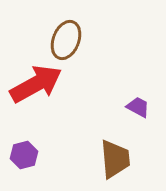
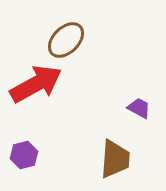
brown ellipse: rotated 24 degrees clockwise
purple trapezoid: moved 1 px right, 1 px down
brown trapezoid: rotated 9 degrees clockwise
